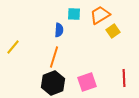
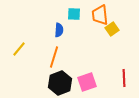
orange trapezoid: rotated 65 degrees counterclockwise
yellow square: moved 1 px left, 2 px up
yellow line: moved 6 px right, 2 px down
black hexagon: moved 7 px right
